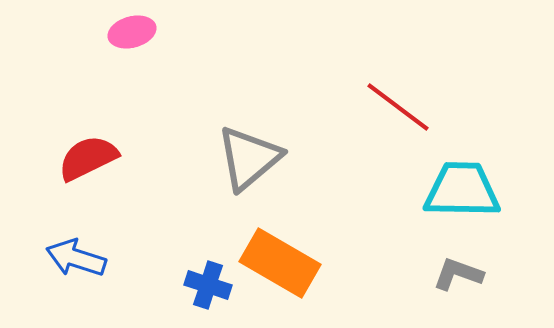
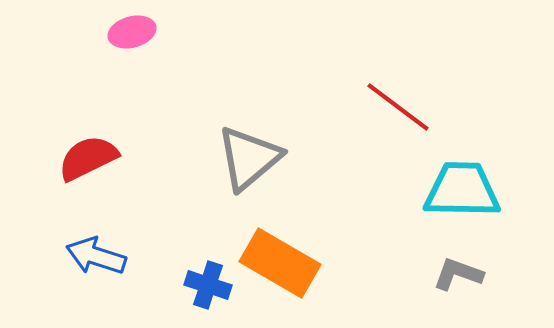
blue arrow: moved 20 px right, 2 px up
